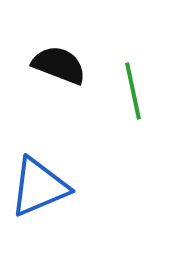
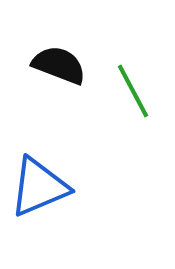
green line: rotated 16 degrees counterclockwise
